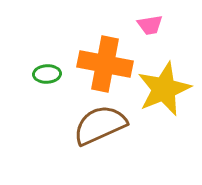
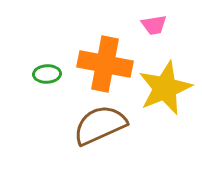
pink trapezoid: moved 4 px right
yellow star: moved 1 px right, 1 px up
